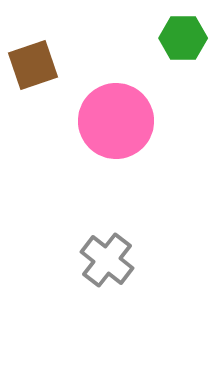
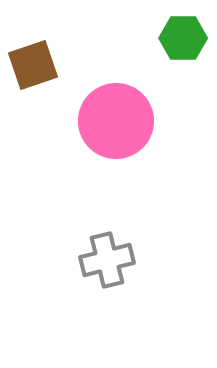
gray cross: rotated 38 degrees clockwise
